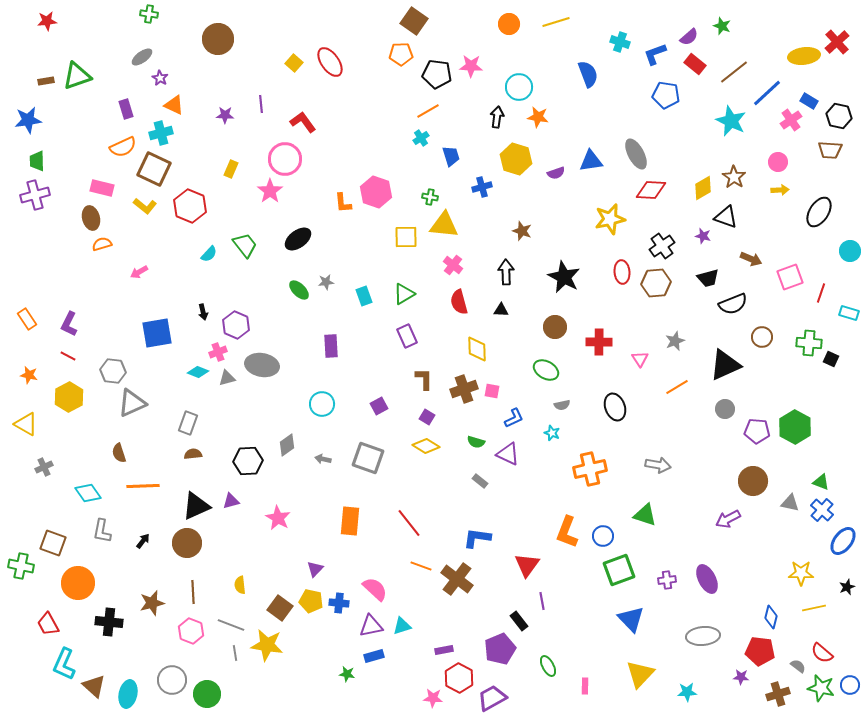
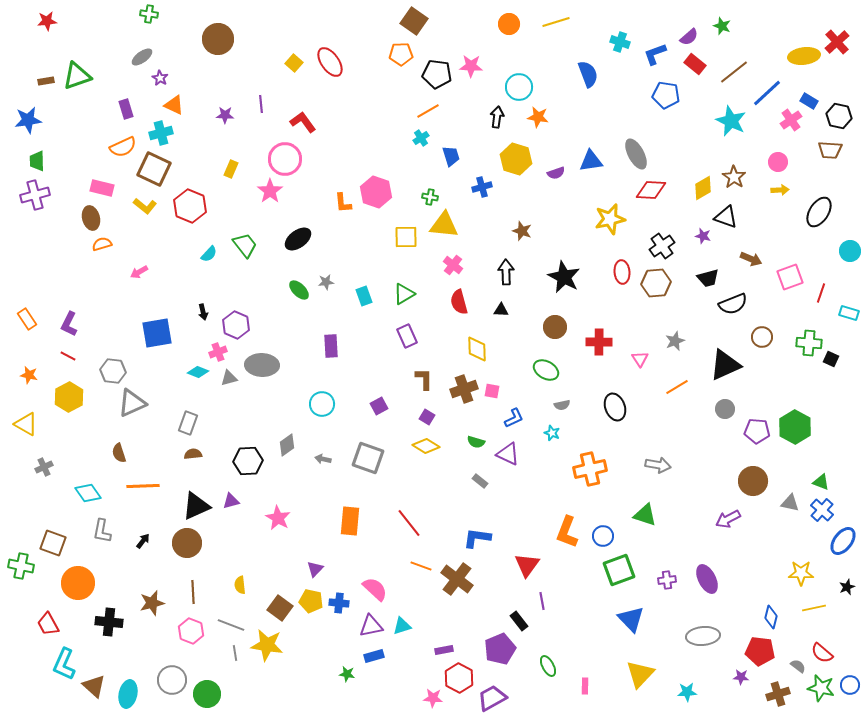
gray ellipse at (262, 365): rotated 8 degrees counterclockwise
gray triangle at (227, 378): moved 2 px right
